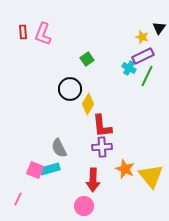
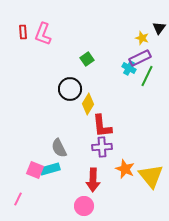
yellow star: moved 1 px down
purple rectangle: moved 3 px left, 2 px down
